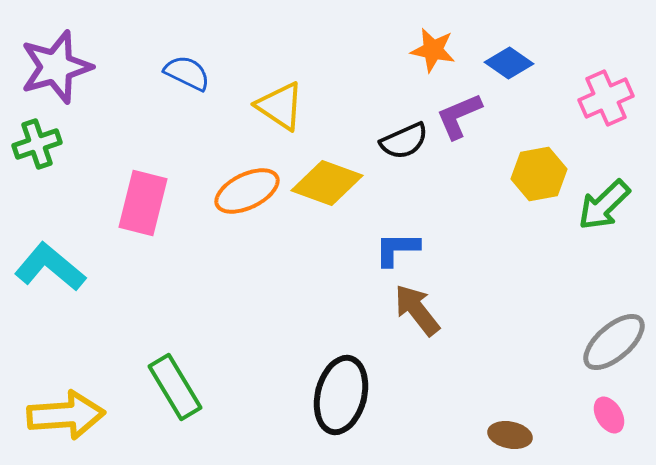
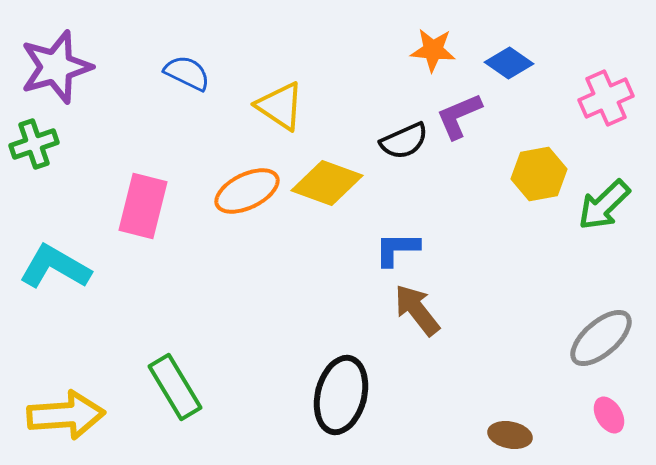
orange star: rotated 6 degrees counterclockwise
green cross: moved 3 px left
pink rectangle: moved 3 px down
cyan L-shape: moved 5 px right; rotated 10 degrees counterclockwise
gray ellipse: moved 13 px left, 4 px up
